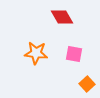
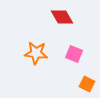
pink square: rotated 12 degrees clockwise
orange square: rotated 21 degrees counterclockwise
